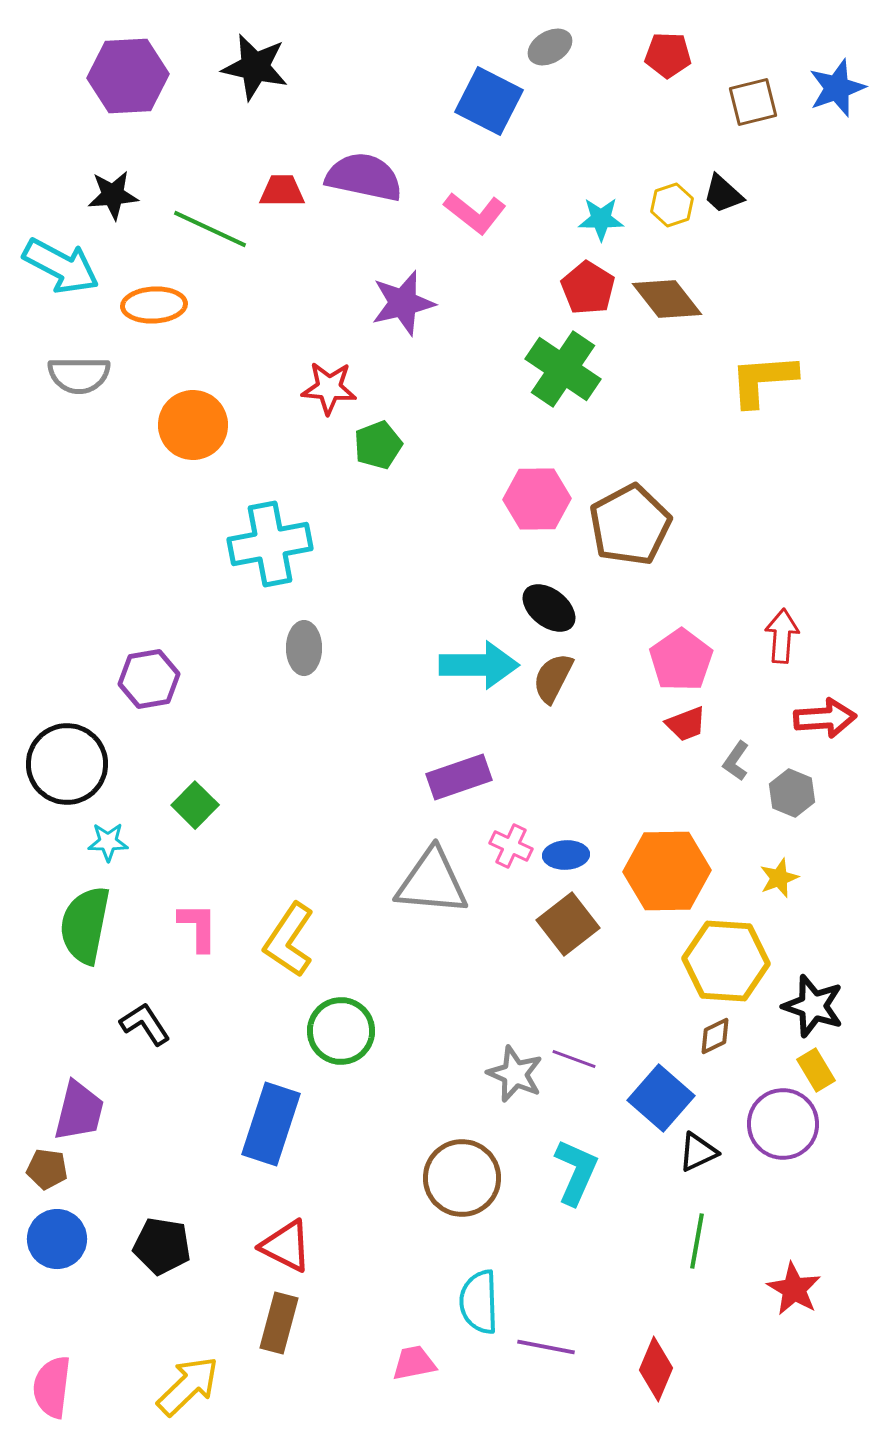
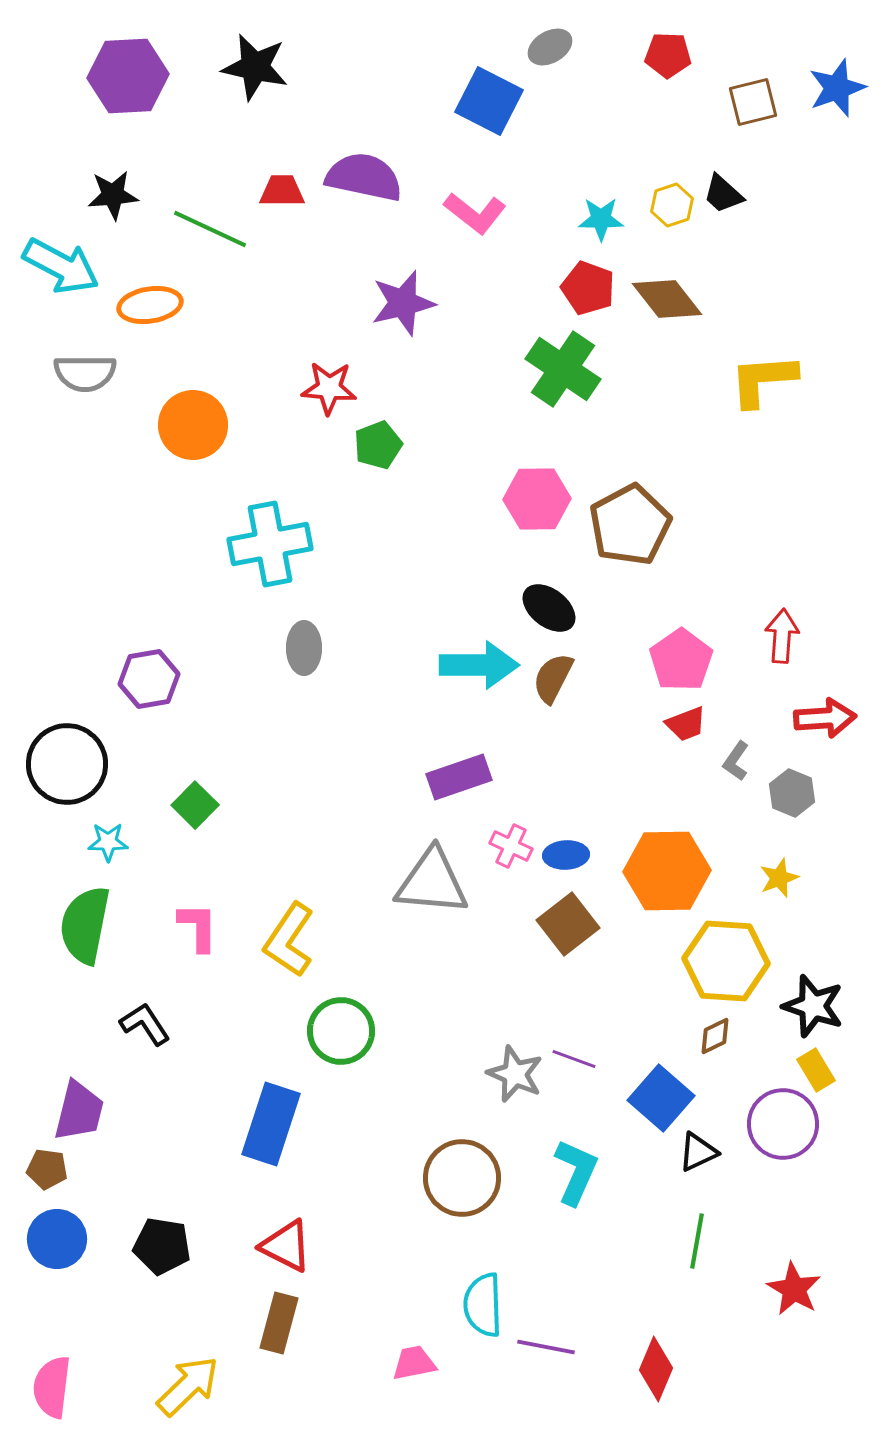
red pentagon at (588, 288): rotated 12 degrees counterclockwise
orange ellipse at (154, 305): moved 4 px left; rotated 6 degrees counterclockwise
gray semicircle at (79, 375): moved 6 px right, 2 px up
cyan semicircle at (479, 1302): moved 4 px right, 3 px down
